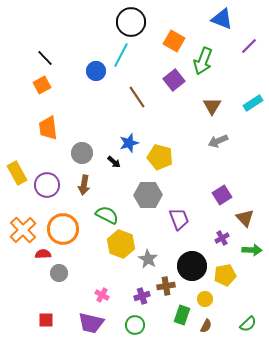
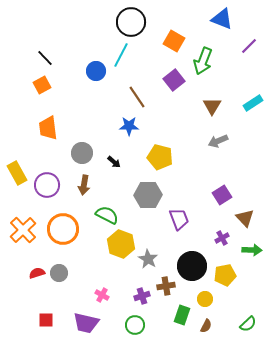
blue star at (129, 143): moved 17 px up; rotated 18 degrees clockwise
red semicircle at (43, 254): moved 6 px left, 19 px down; rotated 14 degrees counterclockwise
purple trapezoid at (91, 323): moved 5 px left
